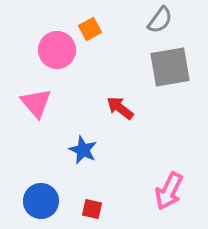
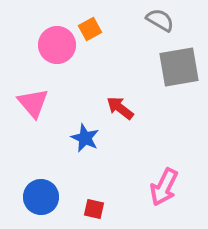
gray semicircle: rotated 96 degrees counterclockwise
pink circle: moved 5 px up
gray square: moved 9 px right
pink triangle: moved 3 px left
blue star: moved 2 px right, 12 px up
pink arrow: moved 5 px left, 4 px up
blue circle: moved 4 px up
red square: moved 2 px right
